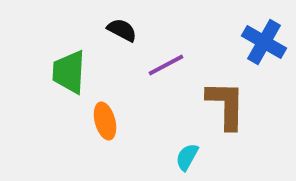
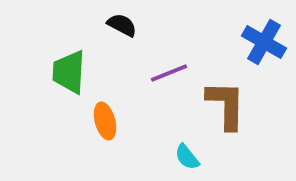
black semicircle: moved 5 px up
purple line: moved 3 px right, 8 px down; rotated 6 degrees clockwise
cyan semicircle: rotated 68 degrees counterclockwise
